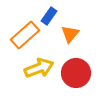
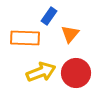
orange rectangle: moved 3 px down; rotated 44 degrees clockwise
yellow arrow: moved 2 px right, 4 px down
